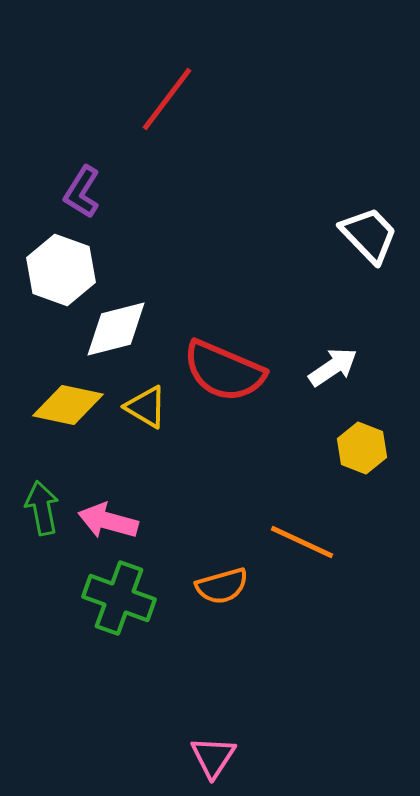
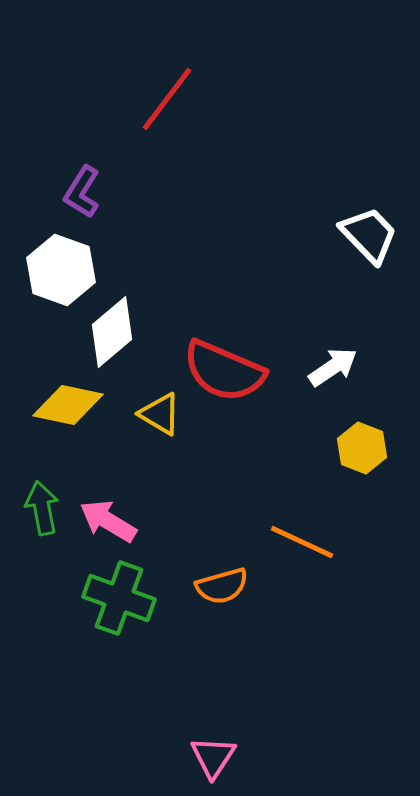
white diamond: moved 4 px left, 3 px down; rotated 26 degrees counterclockwise
yellow triangle: moved 14 px right, 7 px down
pink arrow: rotated 16 degrees clockwise
